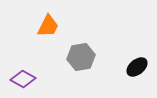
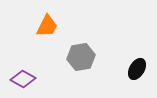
orange trapezoid: moved 1 px left
black ellipse: moved 2 px down; rotated 20 degrees counterclockwise
